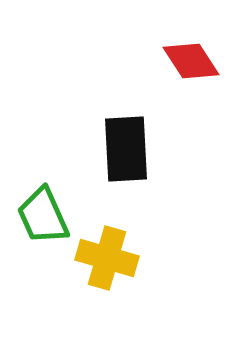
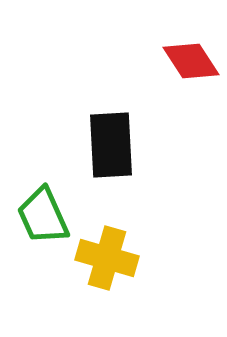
black rectangle: moved 15 px left, 4 px up
